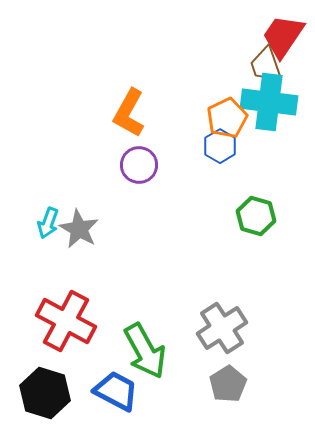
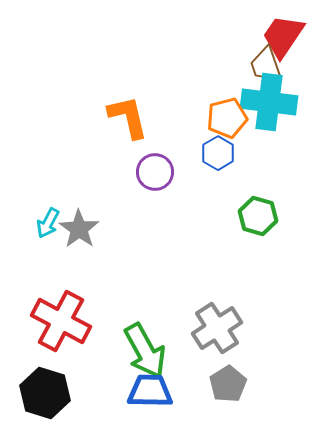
orange L-shape: moved 1 px left, 4 px down; rotated 138 degrees clockwise
orange pentagon: rotated 12 degrees clockwise
blue hexagon: moved 2 px left, 7 px down
purple circle: moved 16 px right, 7 px down
green hexagon: moved 2 px right
cyan arrow: rotated 8 degrees clockwise
gray star: rotated 6 degrees clockwise
red cross: moved 5 px left
gray cross: moved 5 px left
blue trapezoid: moved 34 px right; rotated 27 degrees counterclockwise
